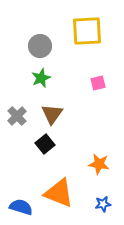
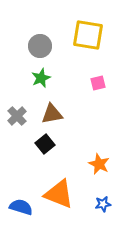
yellow square: moved 1 px right, 4 px down; rotated 12 degrees clockwise
brown triangle: rotated 45 degrees clockwise
orange star: rotated 15 degrees clockwise
orange triangle: moved 1 px down
